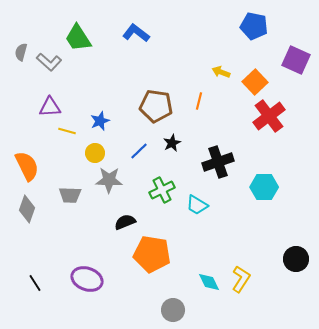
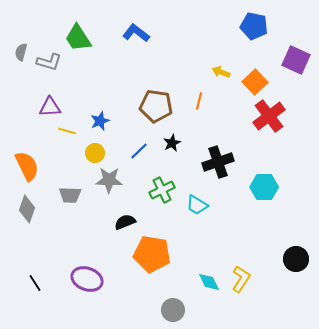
gray L-shape: rotated 25 degrees counterclockwise
